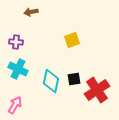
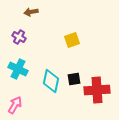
purple cross: moved 3 px right, 5 px up; rotated 24 degrees clockwise
red cross: rotated 30 degrees clockwise
